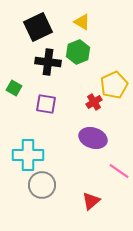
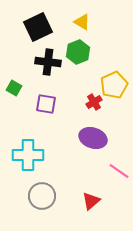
gray circle: moved 11 px down
